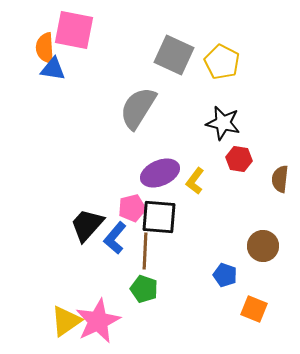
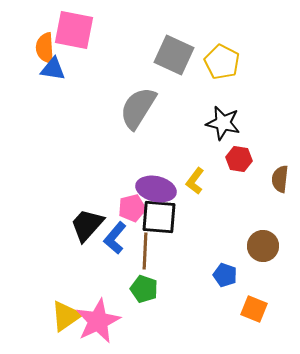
purple ellipse: moved 4 px left, 16 px down; rotated 36 degrees clockwise
yellow triangle: moved 5 px up
